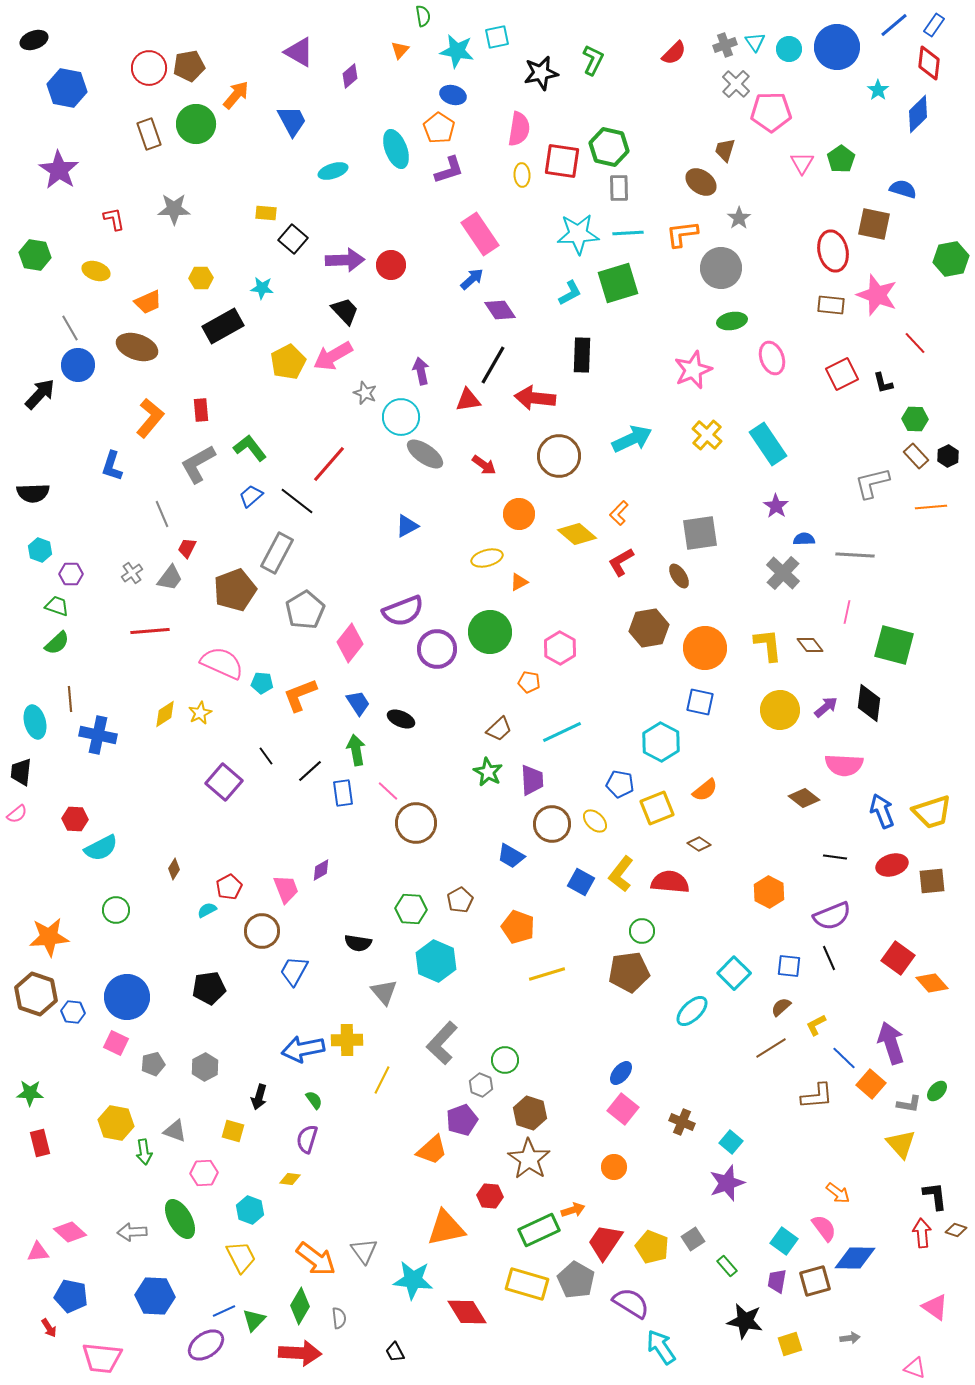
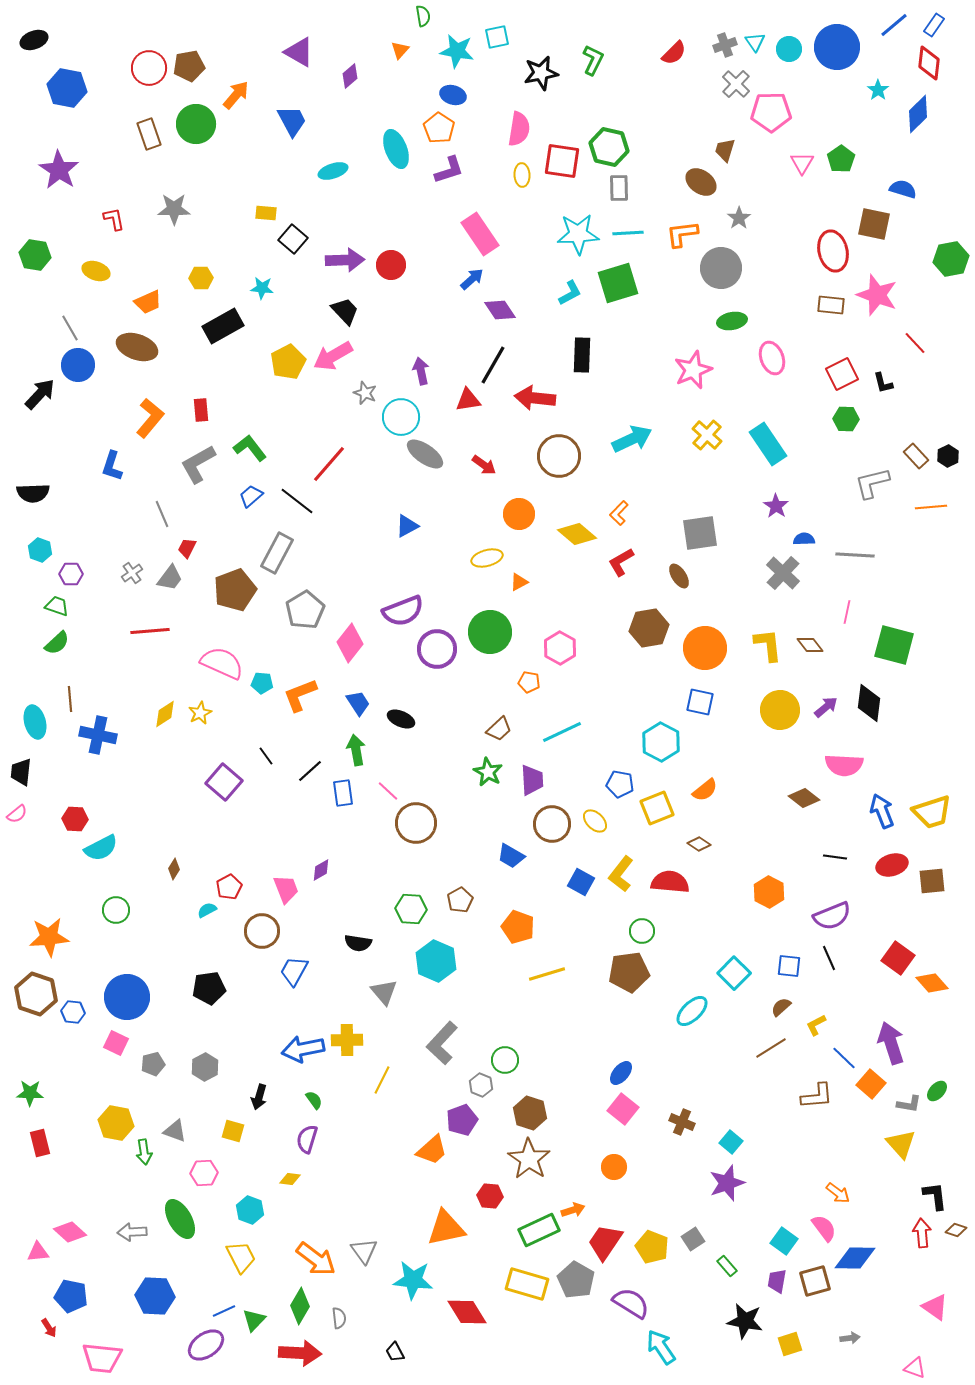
green hexagon at (915, 419): moved 69 px left
